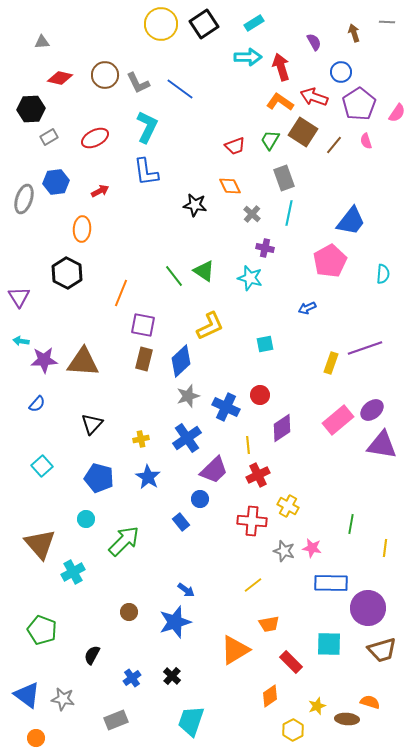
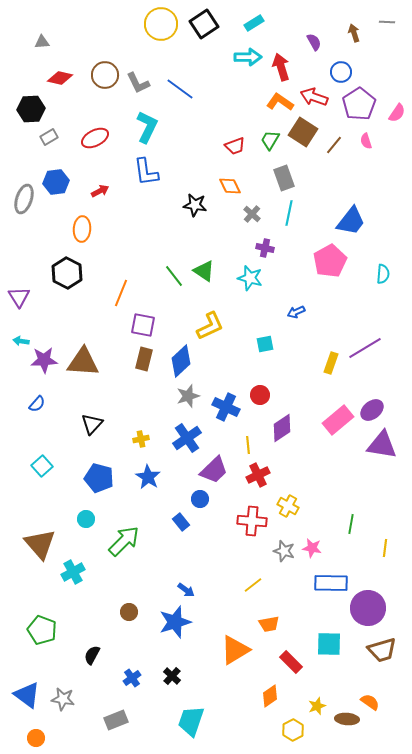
blue arrow at (307, 308): moved 11 px left, 4 px down
purple line at (365, 348): rotated 12 degrees counterclockwise
orange semicircle at (370, 702): rotated 18 degrees clockwise
